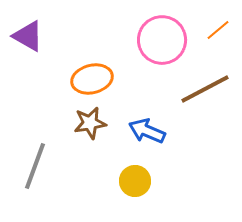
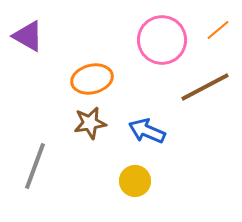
brown line: moved 2 px up
